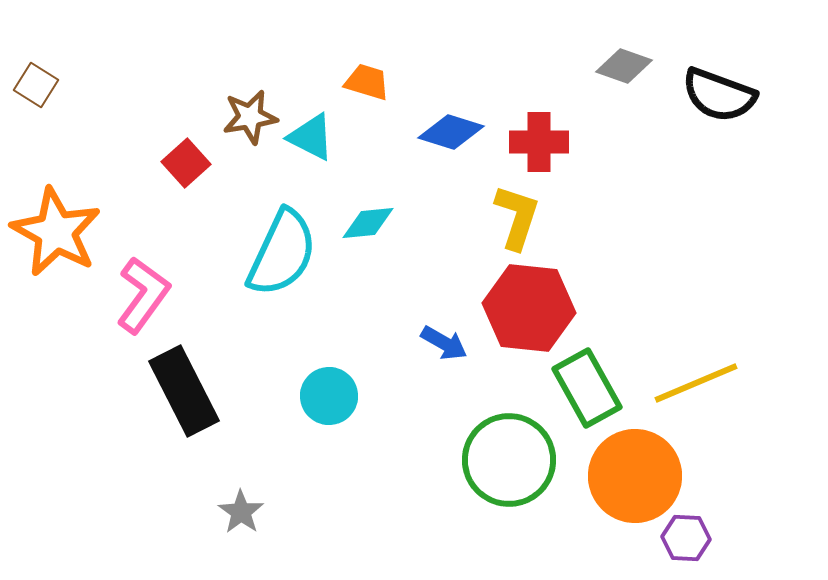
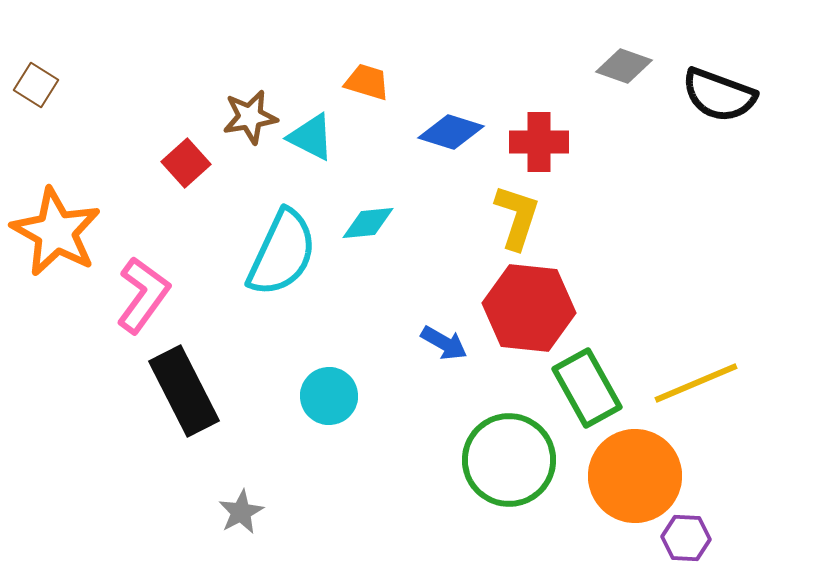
gray star: rotated 9 degrees clockwise
